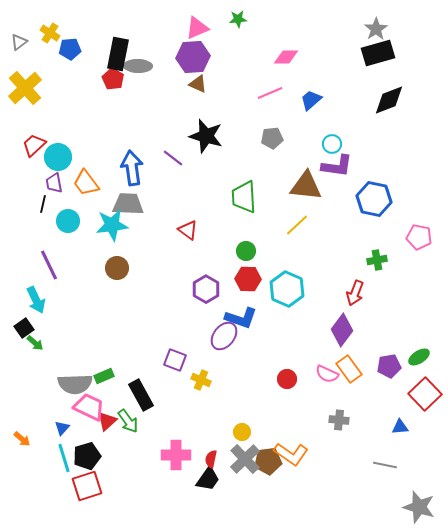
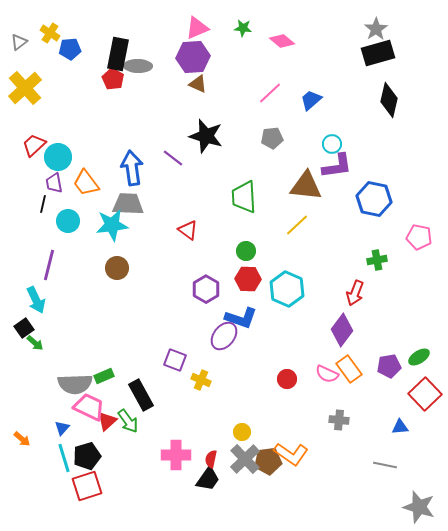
green star at (238, 19): moved 5 px right, 9 px down; rotated 12 degrees clockwise
pink diamond at (286, 57): moved 4 px left, 16 px up; rotated 40 degrees clockwise
pink line at (270, 93): rotated 20 degrees counterclockwise
black diamond at (389, 100): rotated 56 degrees counterclockwise
purple L-shape at (337, 166): rotated 16 degrees counterclockwise
purple line at (49, 265): rotated 40 degrees clockwise
